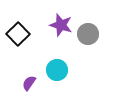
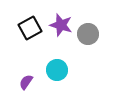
black square: moved 12 px right, 6 px up; rotated 15 degrees clockwise
purple semicircle: moved 3 px left, 1 px up
